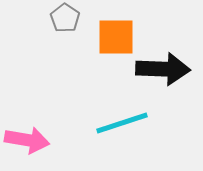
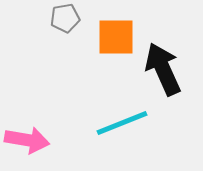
gray pentagon: rotated 28 degrees clockwise
black arrow: rotated 116 degrees counterclockwise
cyan line: rotated 4 degrees counterclockwise
